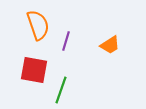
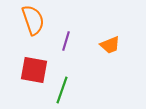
orange semicircle: moved 5 px left, 5 px up
orange trapezoid: rotated 10 degrees clockwise
green line: moved 1 px right
